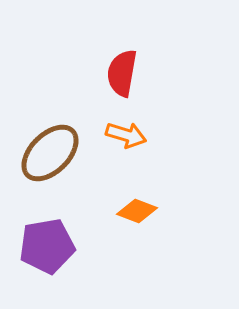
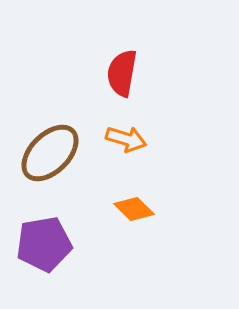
orange arrow: moved 4 px down
orange diamond: moved 3 px left, 2 px up; rotated 24 degrees clockwise
purple pentagon: moved 3 px left, 2 px up
